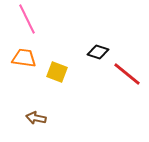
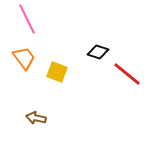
orange trapezoid: rotated 45 degrees clockwise
